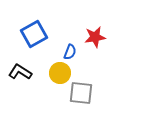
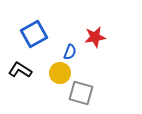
black L-shape: moved 2 px up
gray square: rotated 10 degrees clockwise
